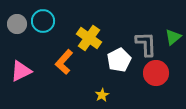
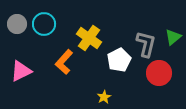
cyan circle: moved 1 px right, 3 px down
gray L-shape: rotated 16 degrees clockwise
red circle: moved 3 px right
yellow star: moved 2 px right, 2 px down
